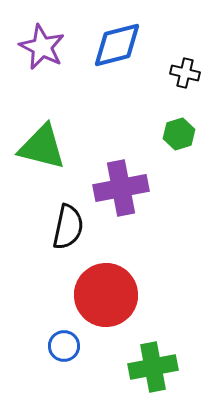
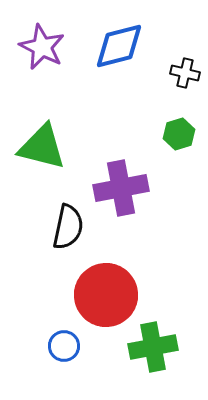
blue diamond: moved 2 px right, 1 px down
green cross: moved 20 px up
